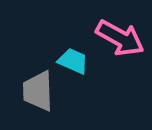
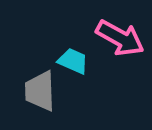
gray trapezoid: moved 2 px right
